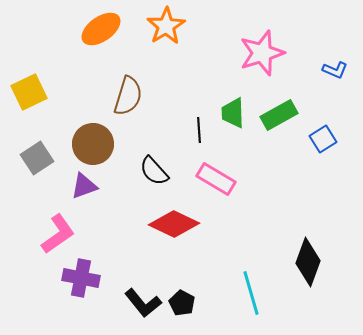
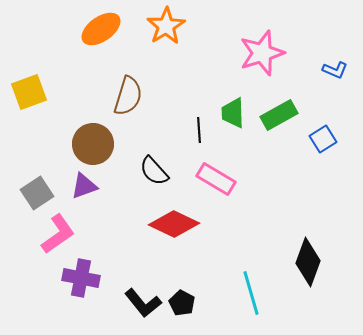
yellow square: rotated 6 degrees clockwise
gray square: moved 35 px down
